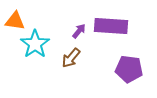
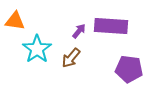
cyan star: moved 2 px right, 5 px down
